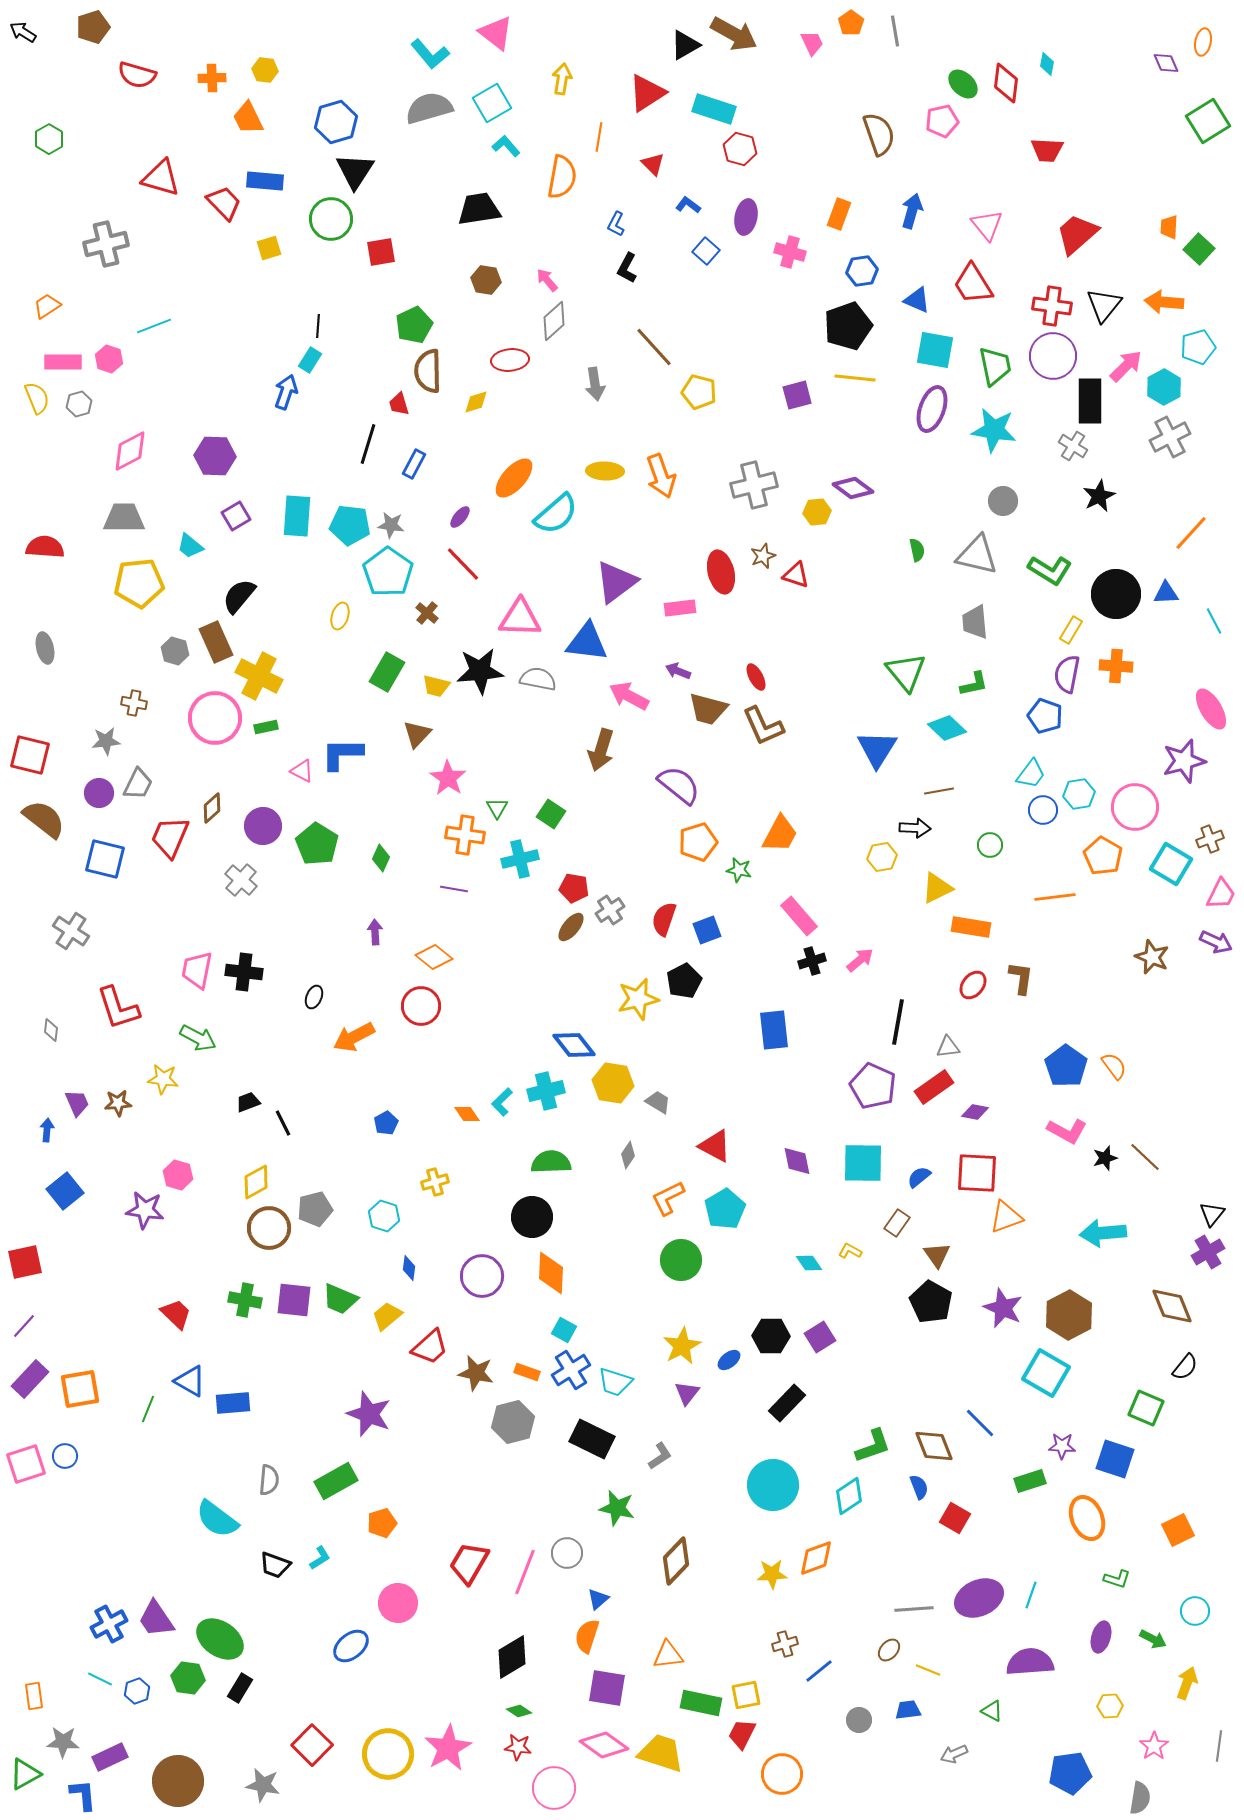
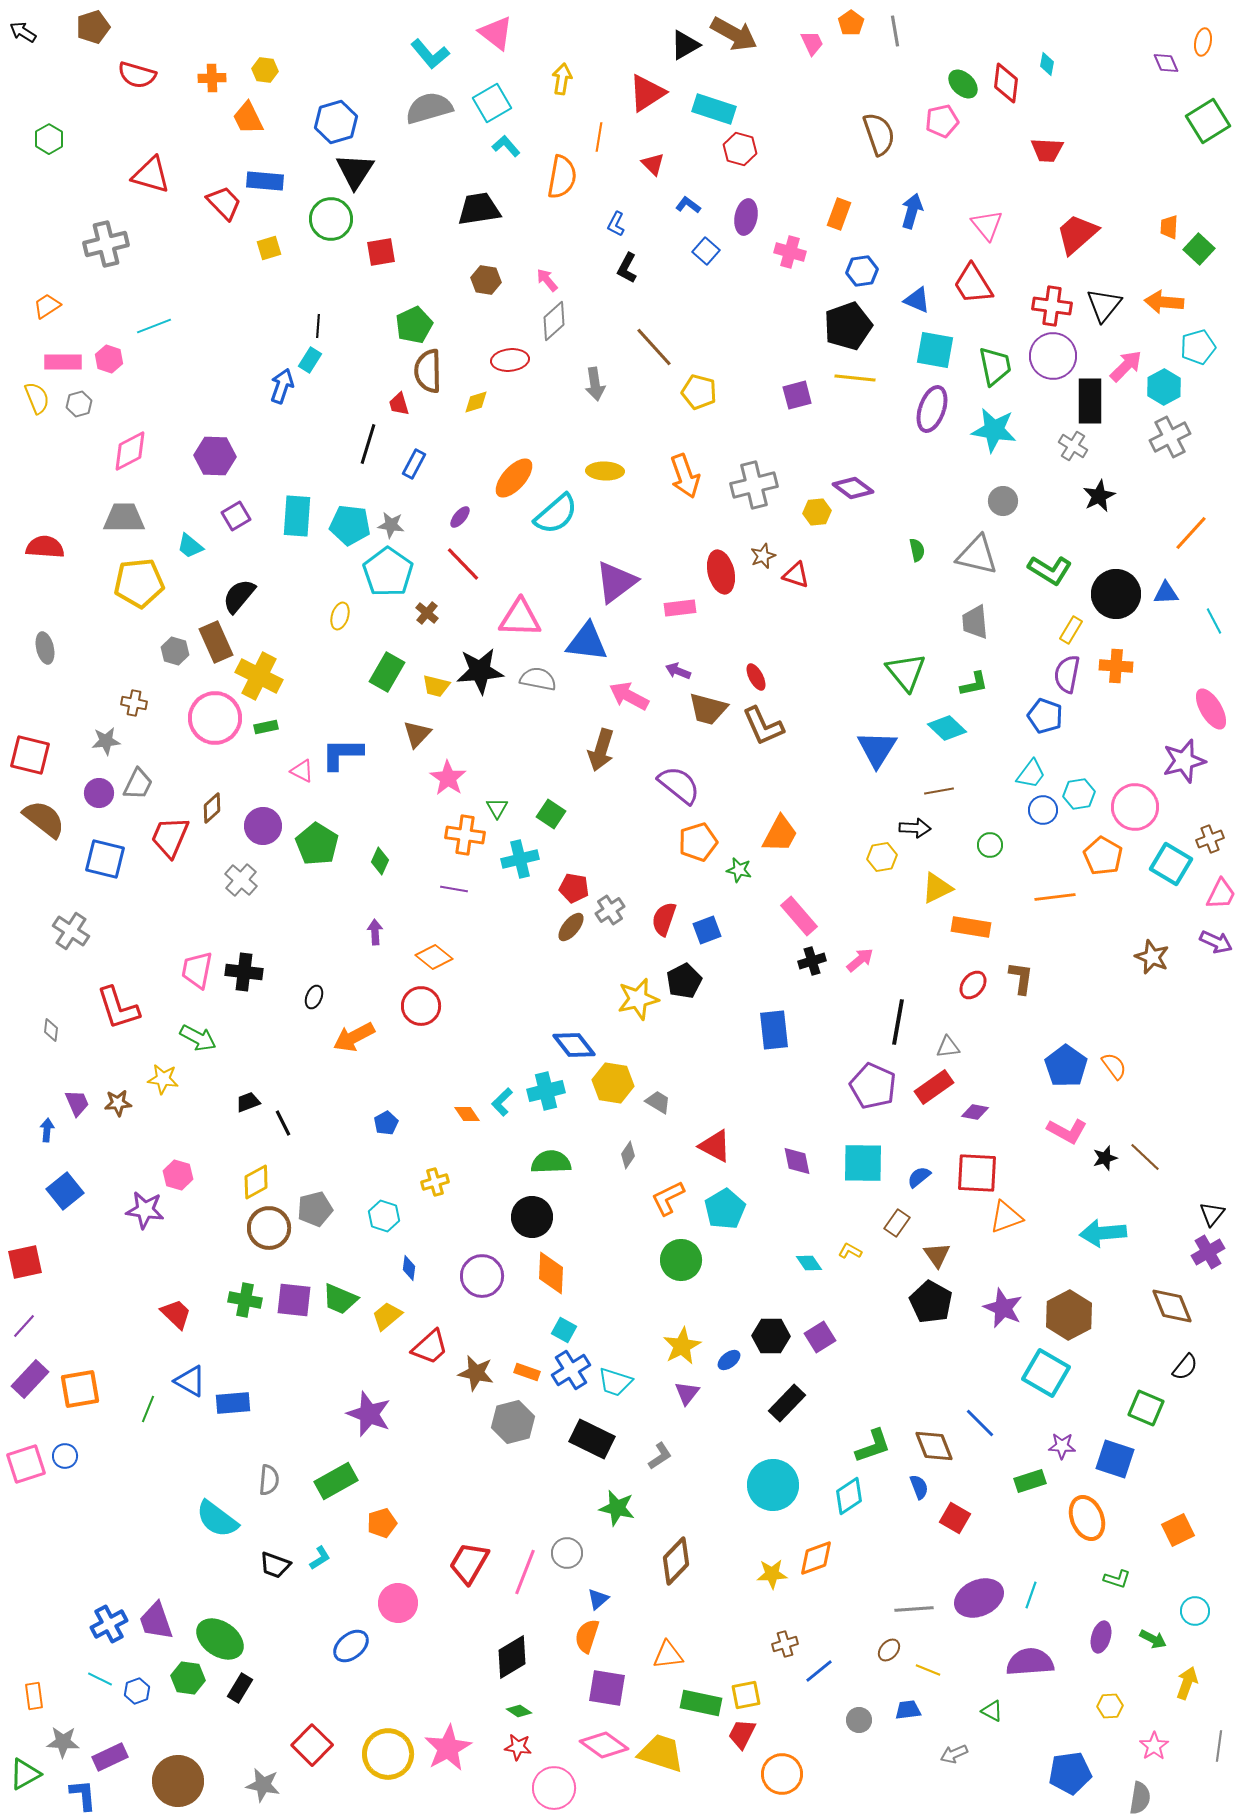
red triangle at (161, 178): moved 10 px left, 3 px up
blue arrow at (286, 392): moved 4 px left, 6 px up
orange arrow at (661, 476): moved 24 px right
green diamond at (381, 858): moved 1 px left, 3 px down
purple trapezoid at (156, 1619): moved 2 px down; rotated 15 degrees clockwise
